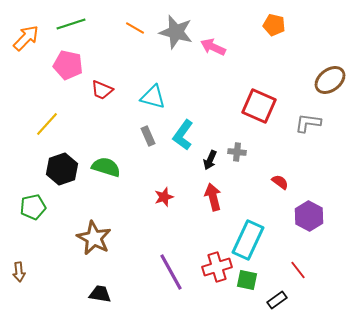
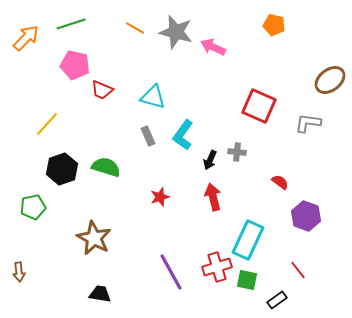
pink pentagon: moved 7 px right
red star: moved 4 px left
purple hexagon: moved 3 px left; rotated 8 degrees counterclockwise
